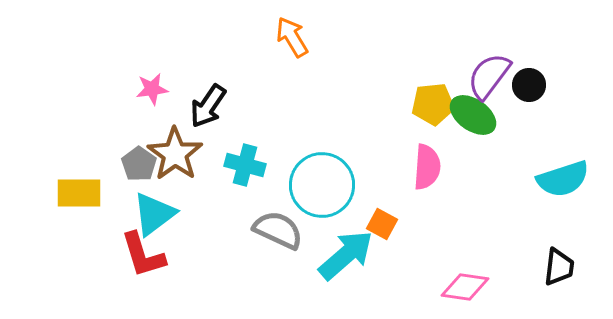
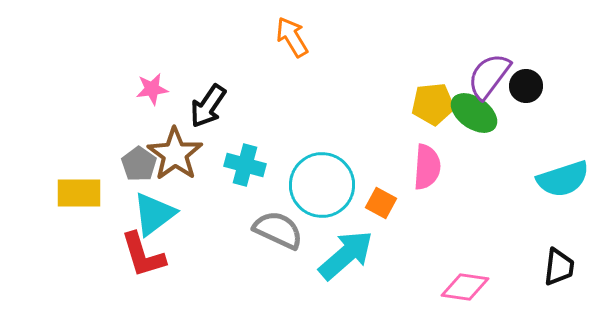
black circle: moved 3 px left, 1 px down
green ellipse: moved 1 px right, 2 px up
orange square: moved 1 px left, 21 px up
